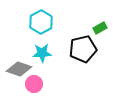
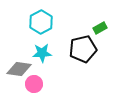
gray diamond: rotated 10 degrees counterclockwise
